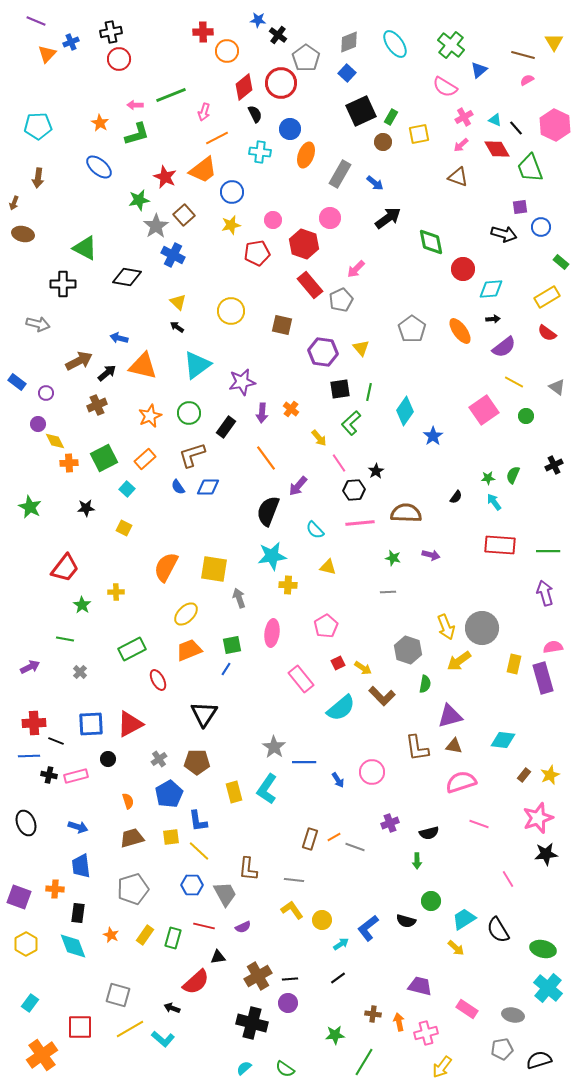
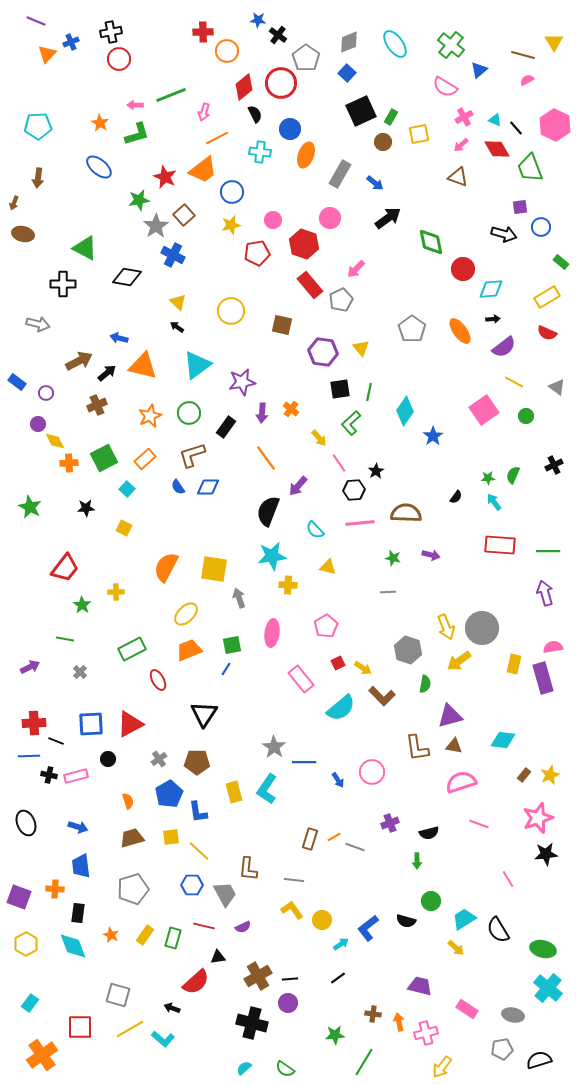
red semicircle at (547, 333): rotated 12 degrees counterclockwise
blue L-shape at (198, 821): moved 9 px up
